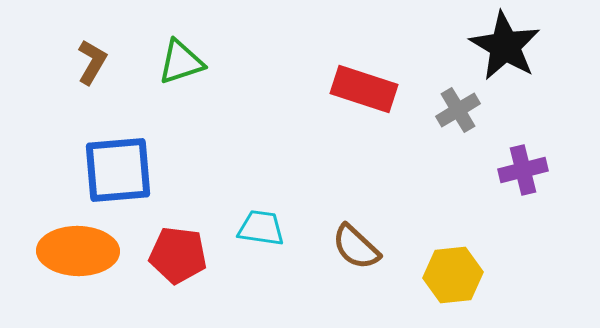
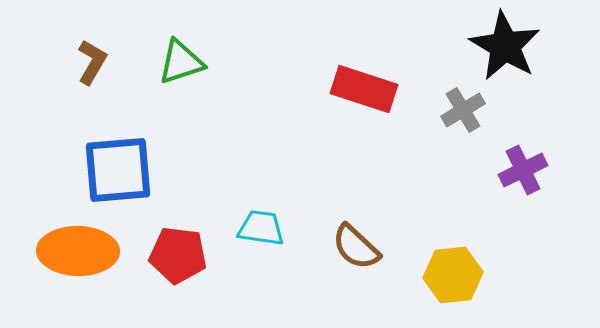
gray cross: moved 5 px right
purple cross: rotated 12 degrees counterclockwise
